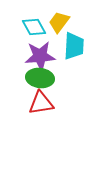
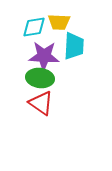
yellow trapezoid: rotated 125 degrees counterclockwise
cyan diamond: rotated 70 degrees counterclockwise
purple star: moved 4 px right; rotated 8 degrees clockwise
red triangle: rotated 44 degrees clockwise
